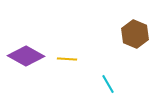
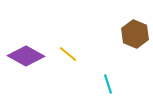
yellow line: moved 1 px right, 5 px up; rotated 36 degrees clockwise
cyan line: rotated 12 degrees clockwise
